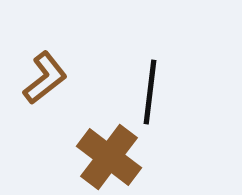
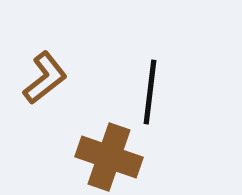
brown cross: rotated 18 degrees counterclockwise
